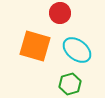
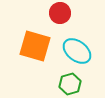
cyan ellipse: moved 1 px down
